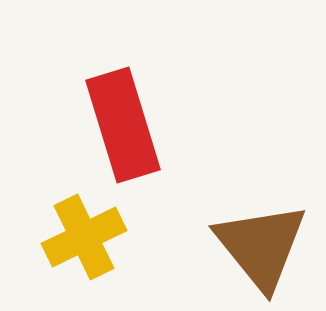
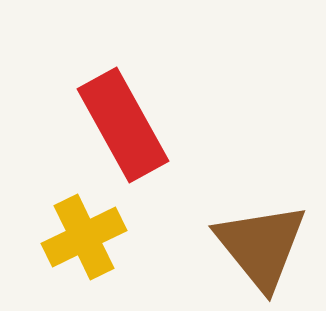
red rectangle: rotated 12 degrees counterclockwise
